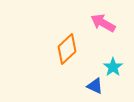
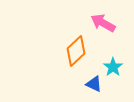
orange diamond: moved 9 px right, 2 px down
blue triangle: moved 1 px left, 2 px up
